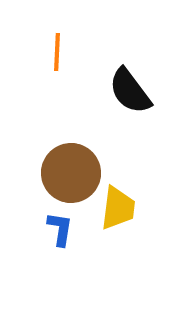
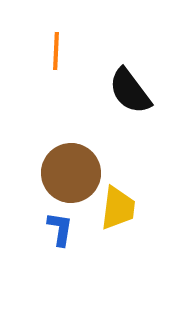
orange line: moved 1 px left, 1 px up
